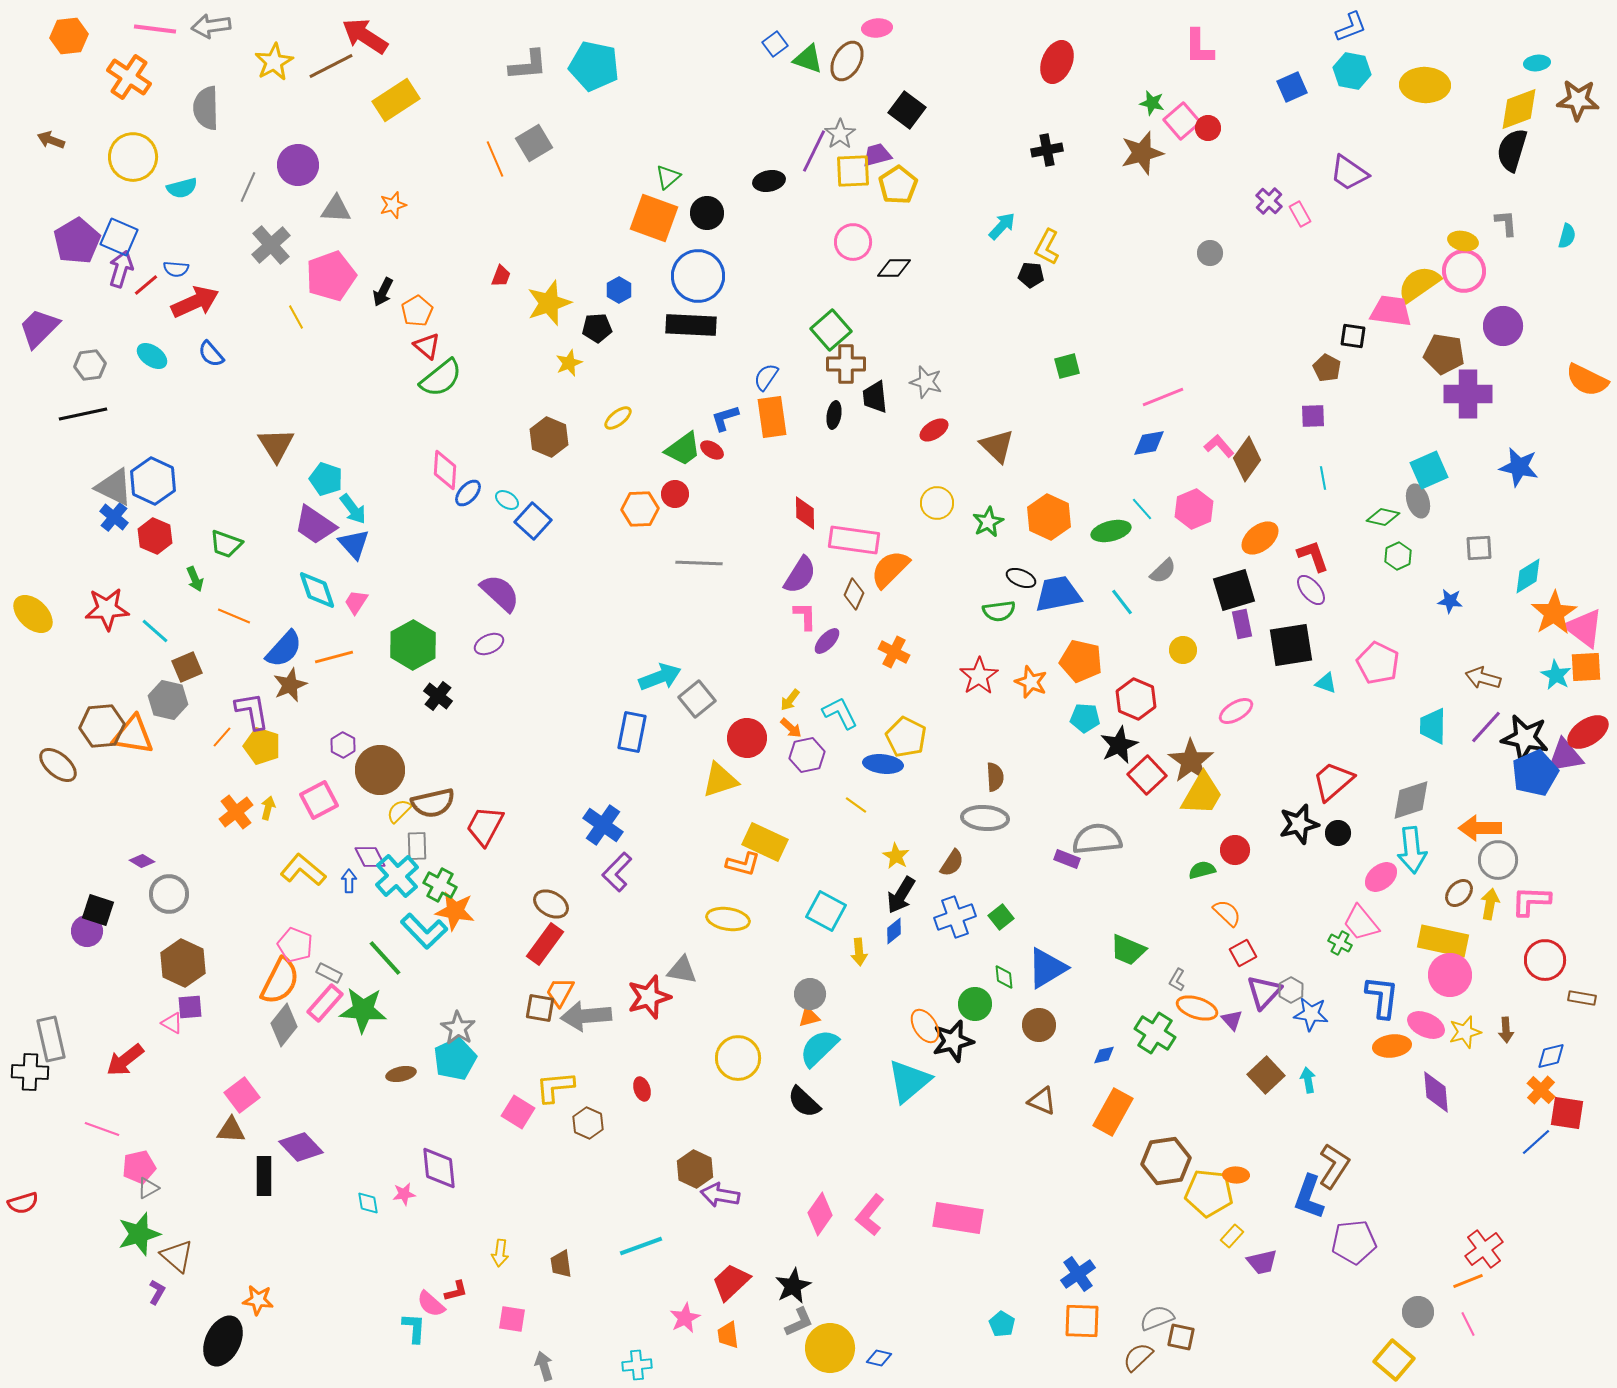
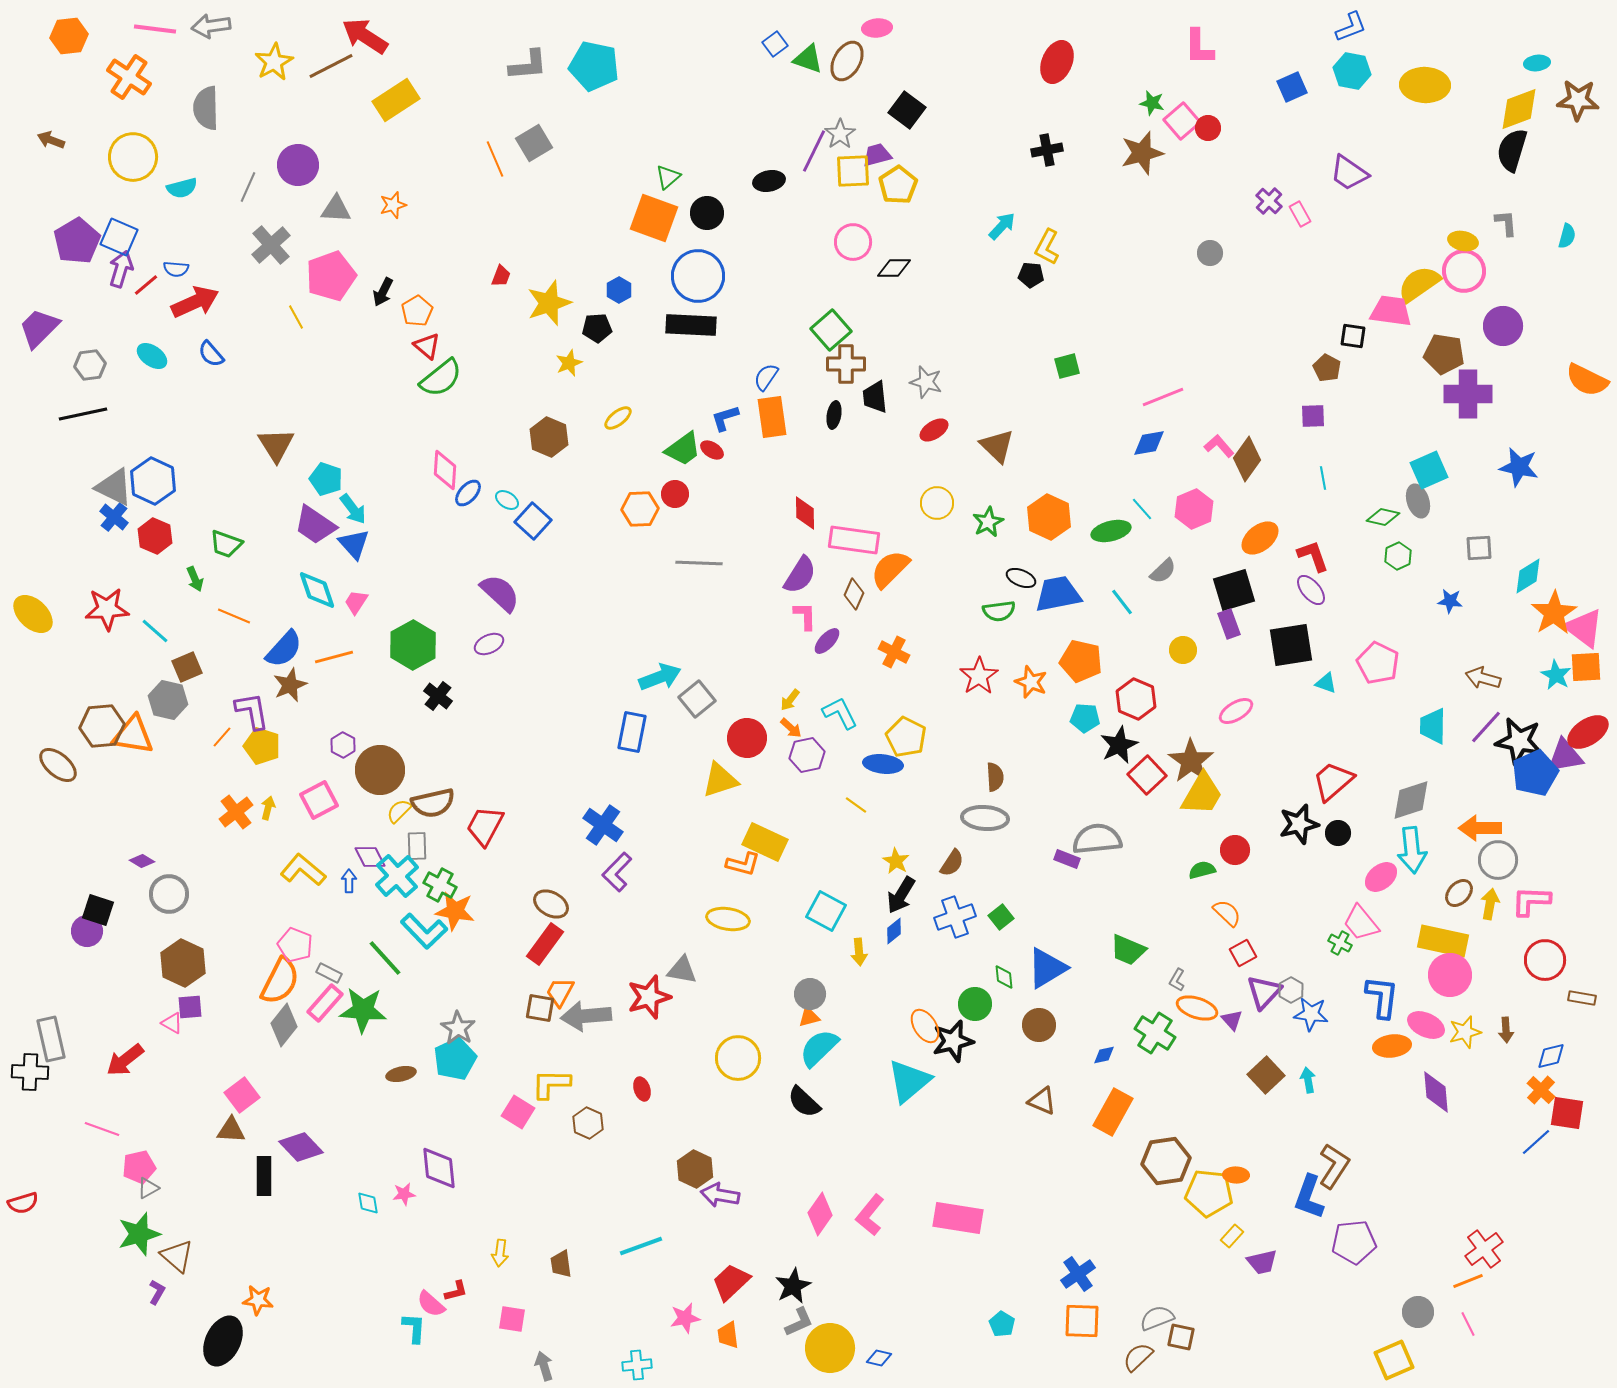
purple rectangle at (1242, 624): moved 13 px left; rotated 8 degrees counterclockwise
black star at (1525, 738): moved 6 px left, 3 px down
yellow star at (896, 856): moved 5 px down
yellow L-shape at (555, 1087): moved 4 px left, 3 px up; rotated 6 degrees clockwise
pink star at (685, 1318): rotated 16 degrees clockwise
yellow square at (1394, 1360): rotated 27 degrees clockwise
